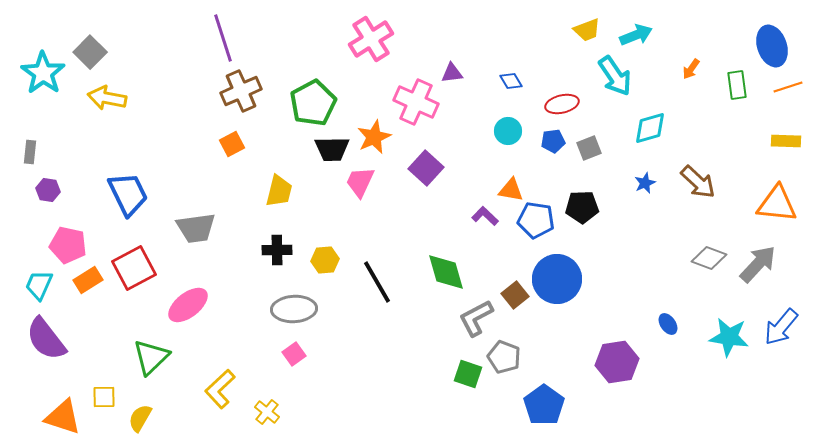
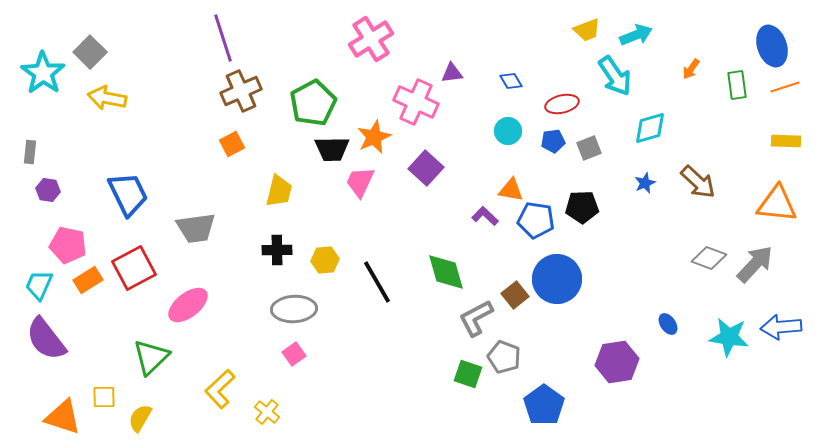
orange line at (788, 87): moved 3 px left
gray arrow at (758, 264): moved 3 px left
blue arrow at (781, 327): rotated 45 degrees clockwise
